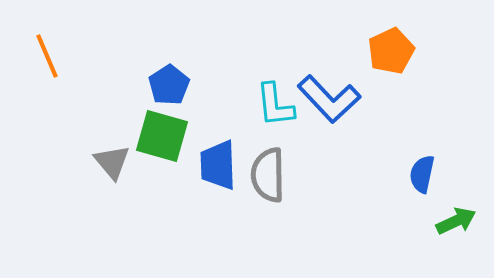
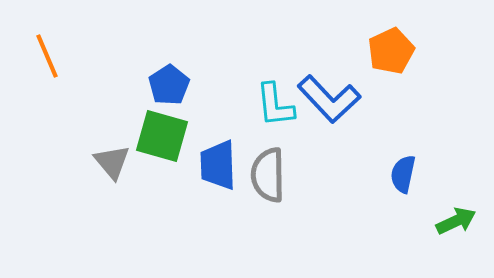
blue semicircle: moved 19 px left
